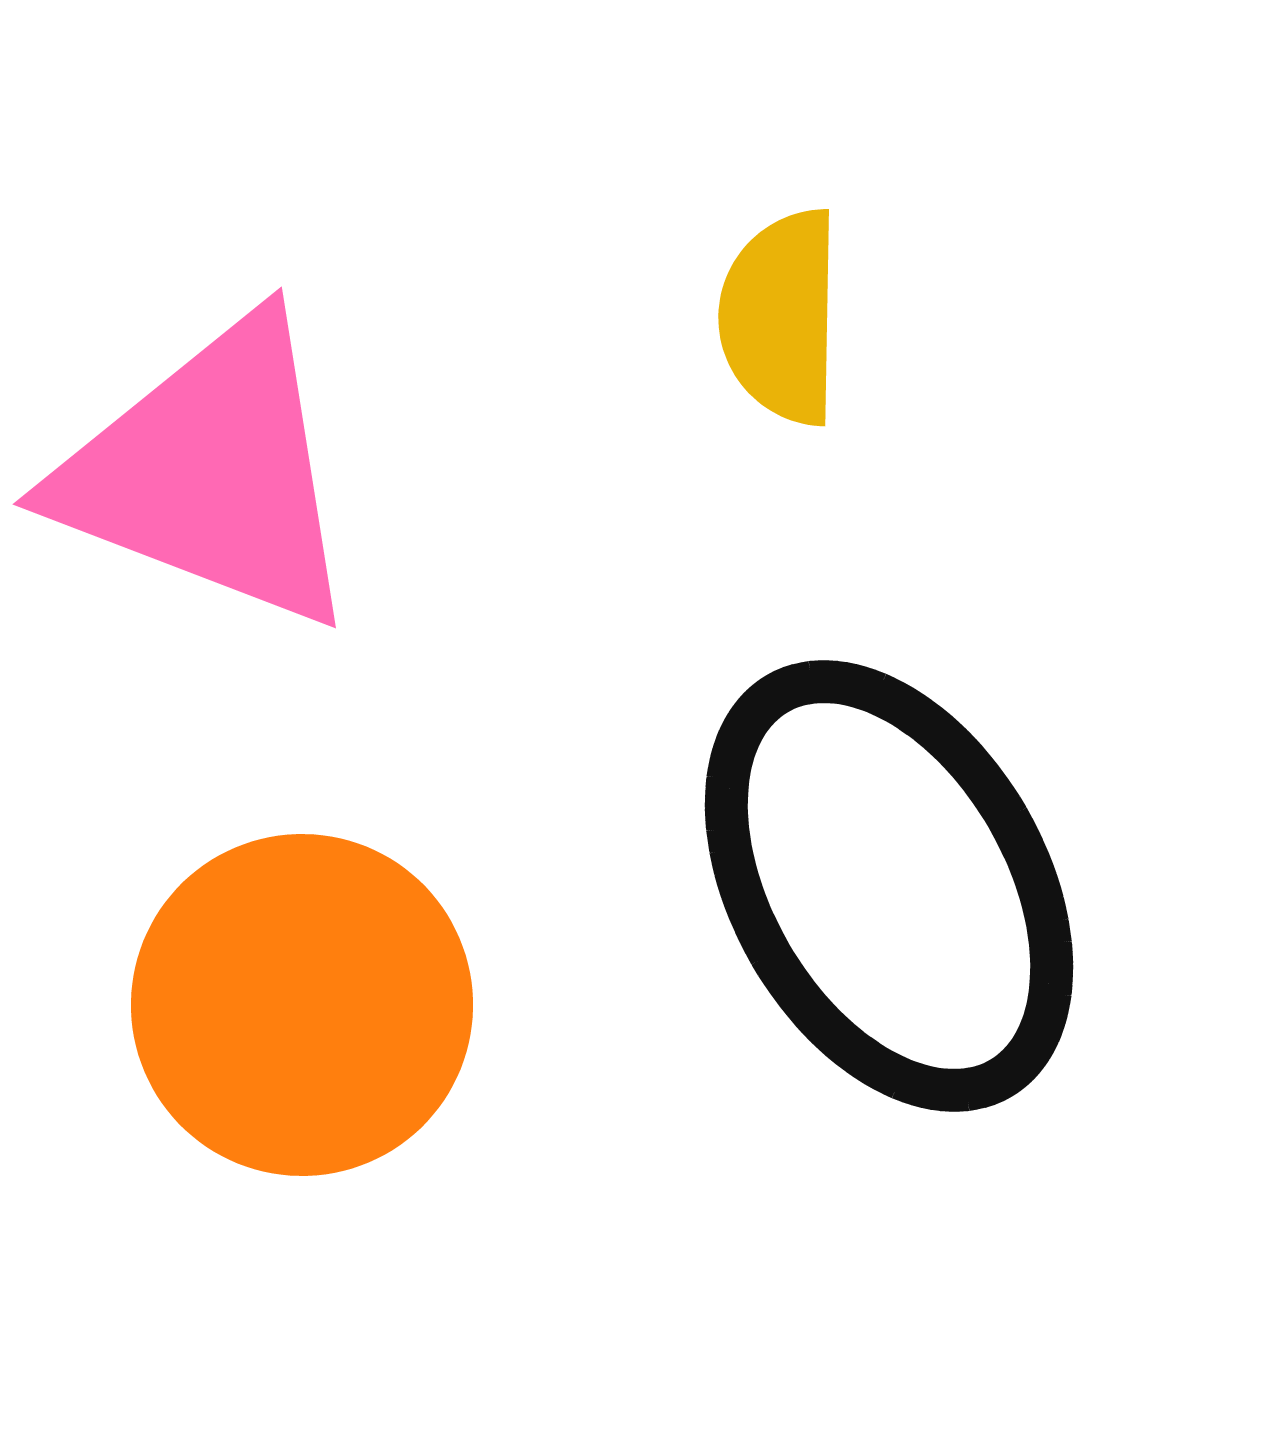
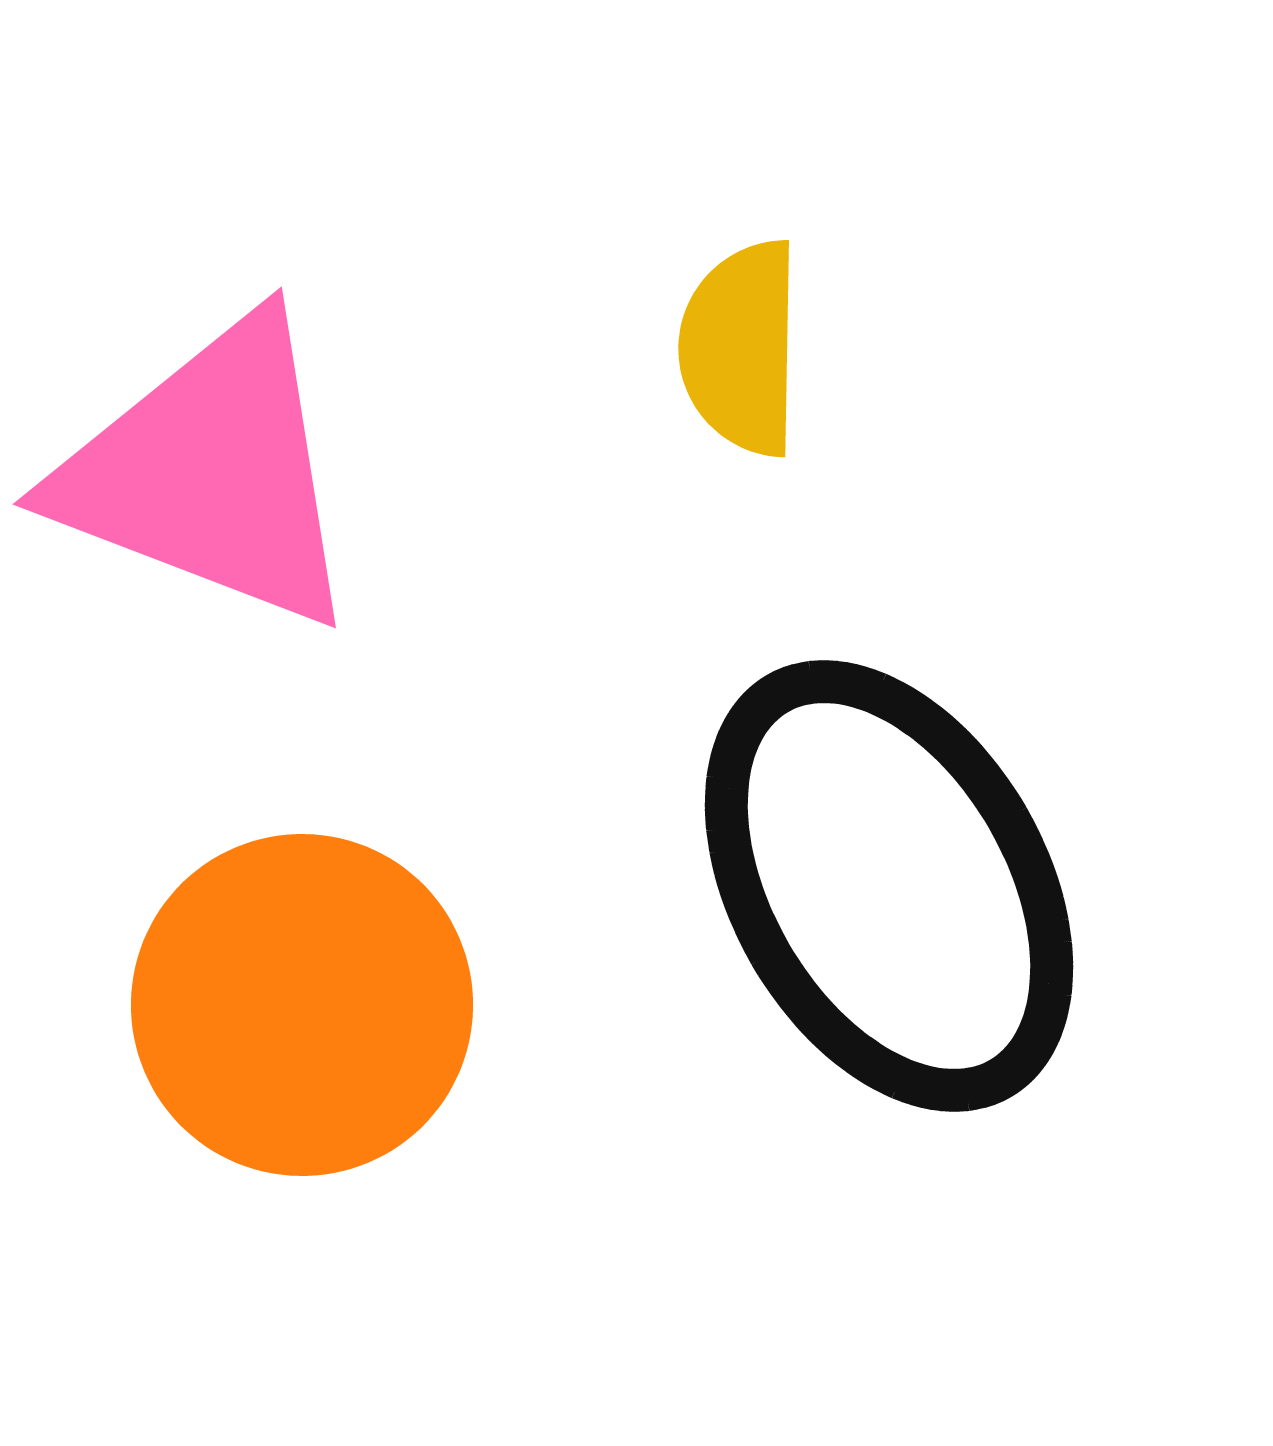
yellow semicircle: moved 40 px left, 31 px down
